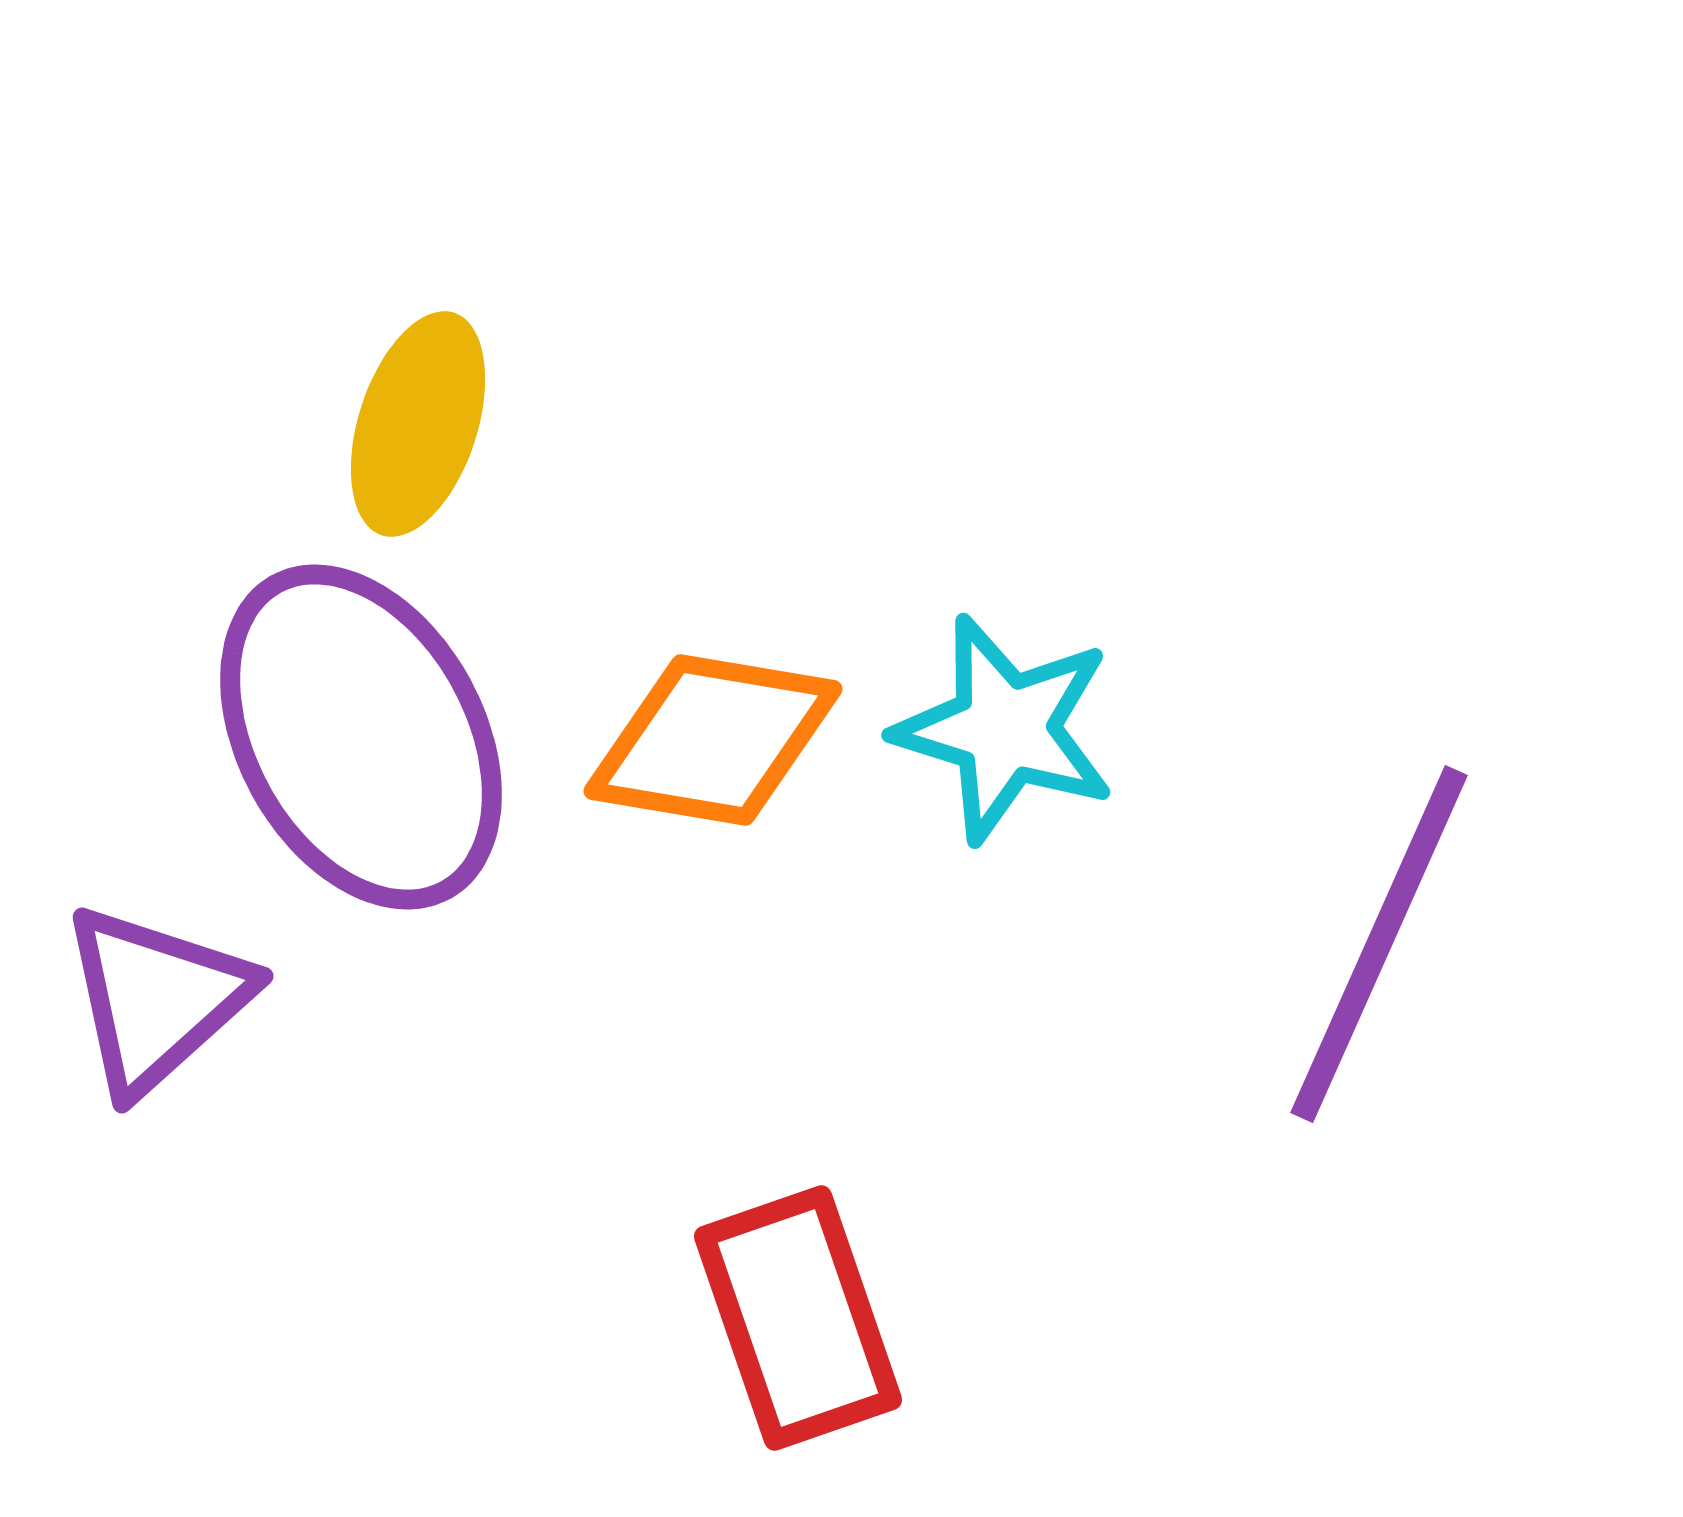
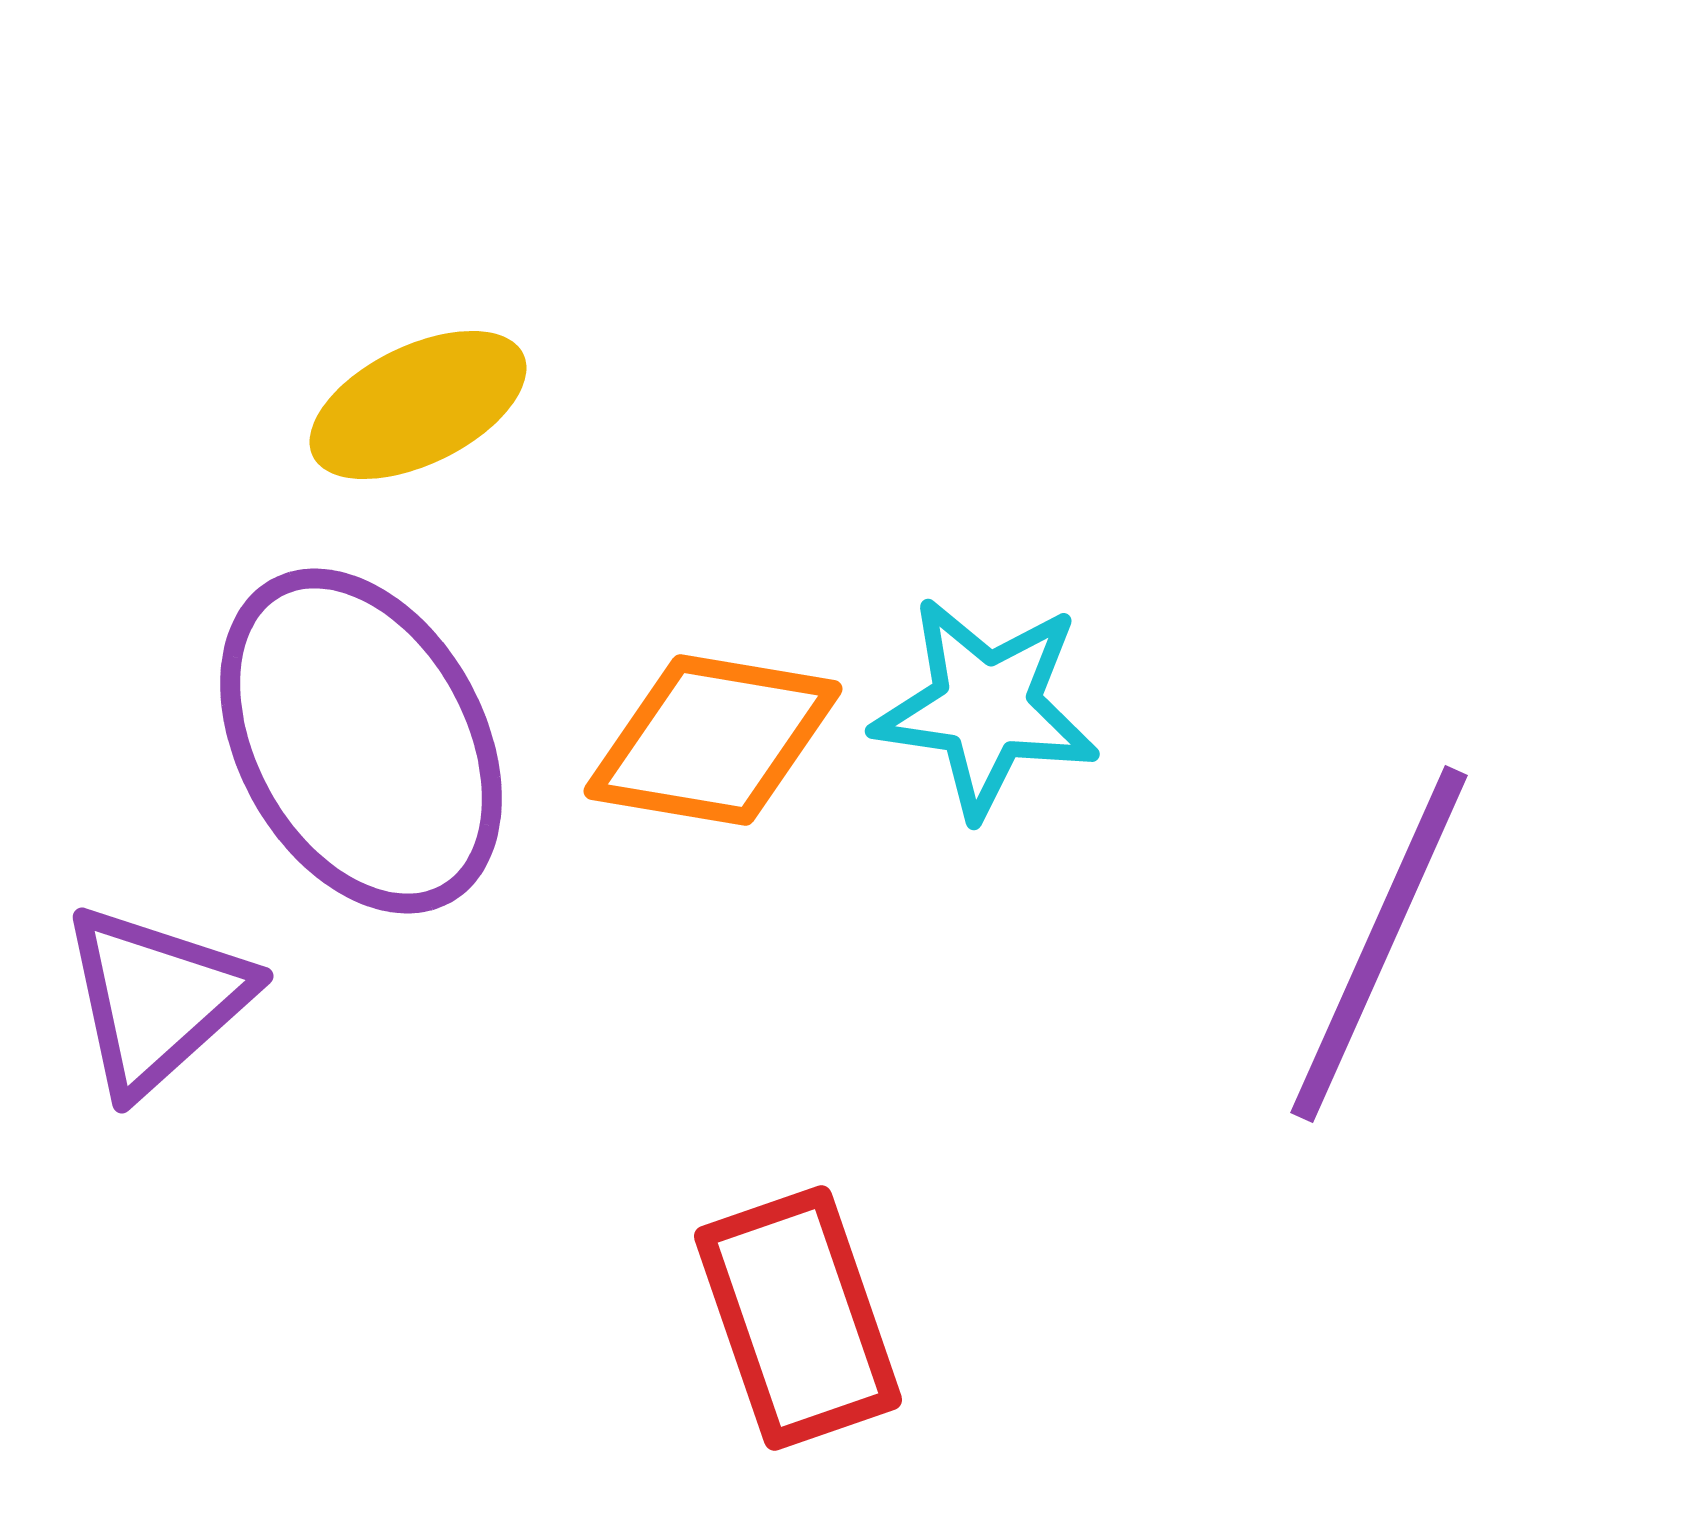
yellow ellipse: moved 19 px up; rotated 46 degrees clockwise
cyan star: moved 19 px left, 22 px up; rotated 9 degrees counterclockwise
purple ellipse: moved 4 px down
